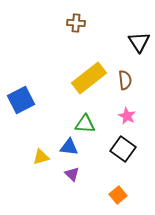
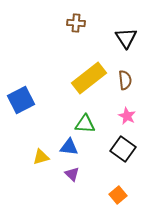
black triangle: moved 13 px left, 4 px up
